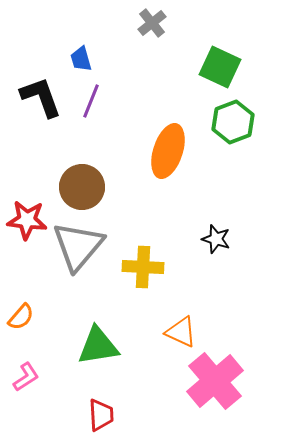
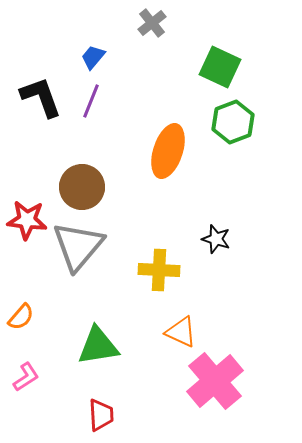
blue trapezoid: moved 12 px right, 2 px up; rotated 56 degrees clockwise
yellow cross: moved 16 px right, 3 px down
